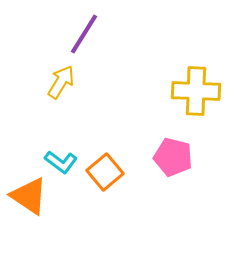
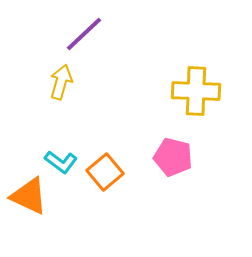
purple line: rotated 15 degrees clockwise
yellow arrow: rotated 16 degrees counterclockwise
orange triangle: rotated 9 degrees counterclockwise
